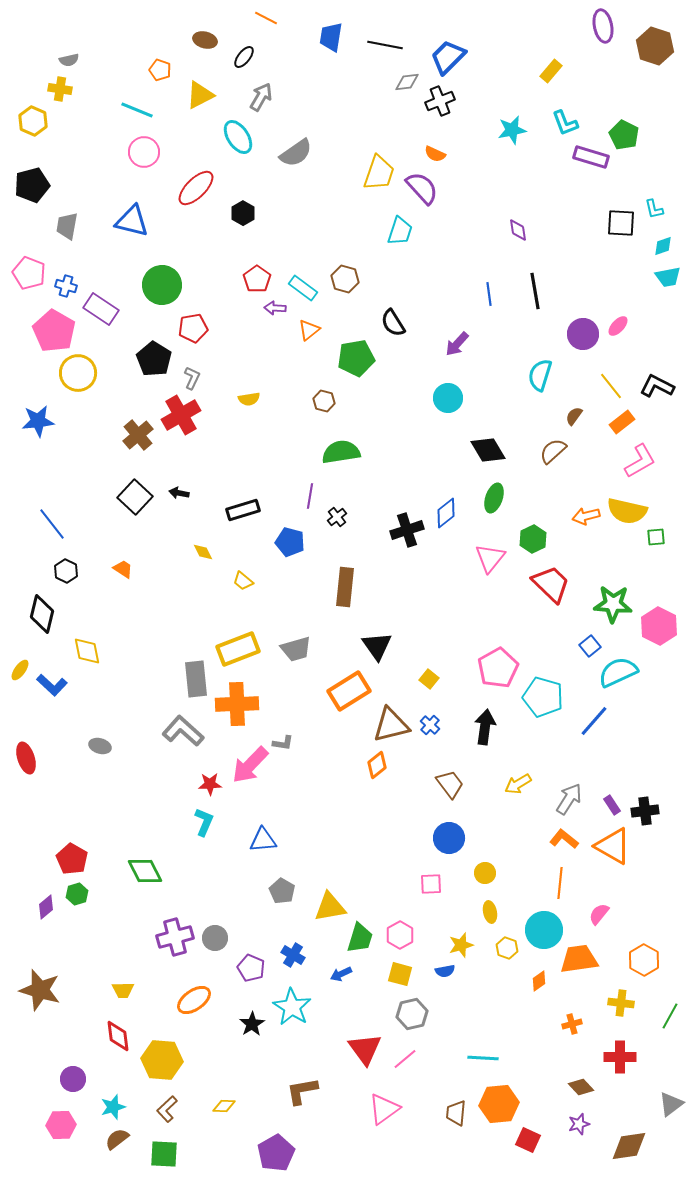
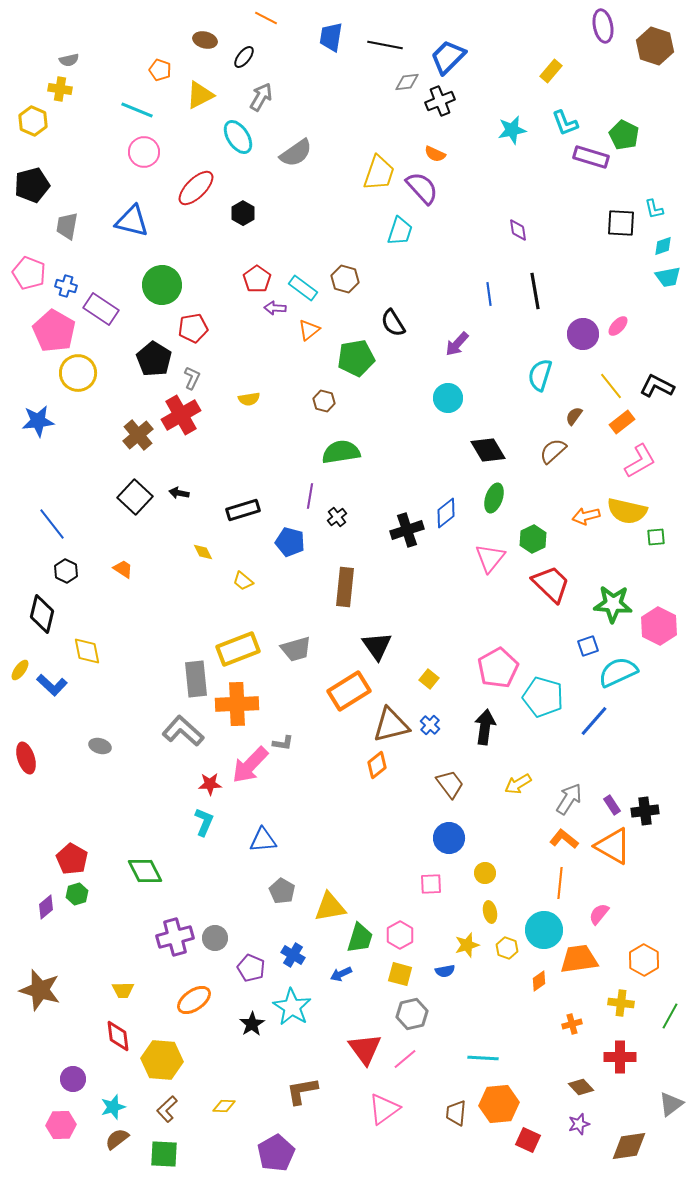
blue square at (590, 646): moved 2 px left; rotated 20 degrees clockwise
yellow star at (461, 945): moved 6 px right
